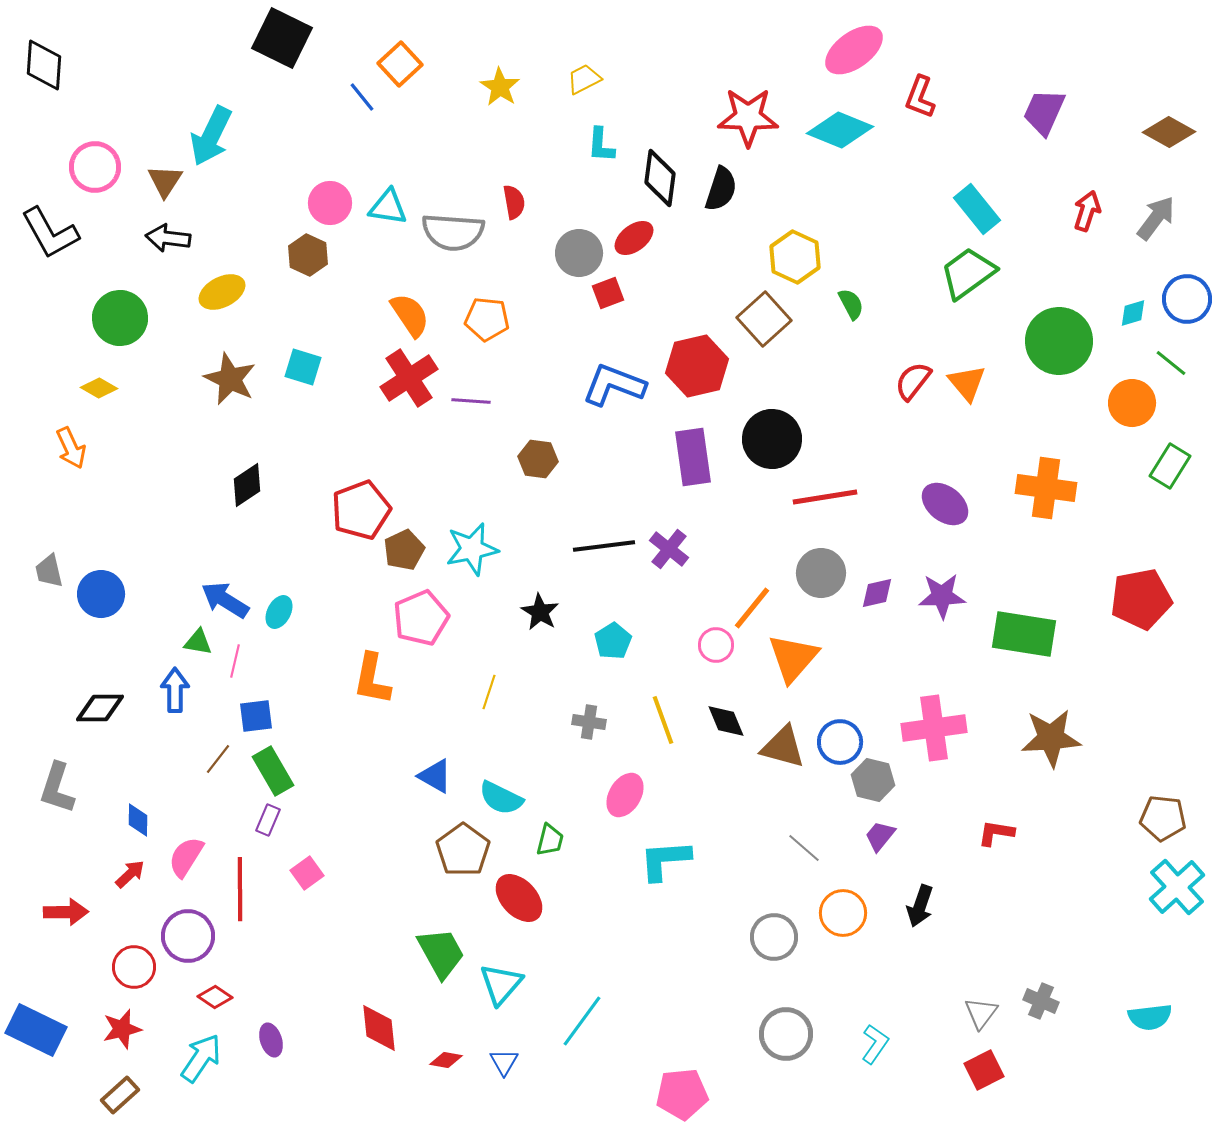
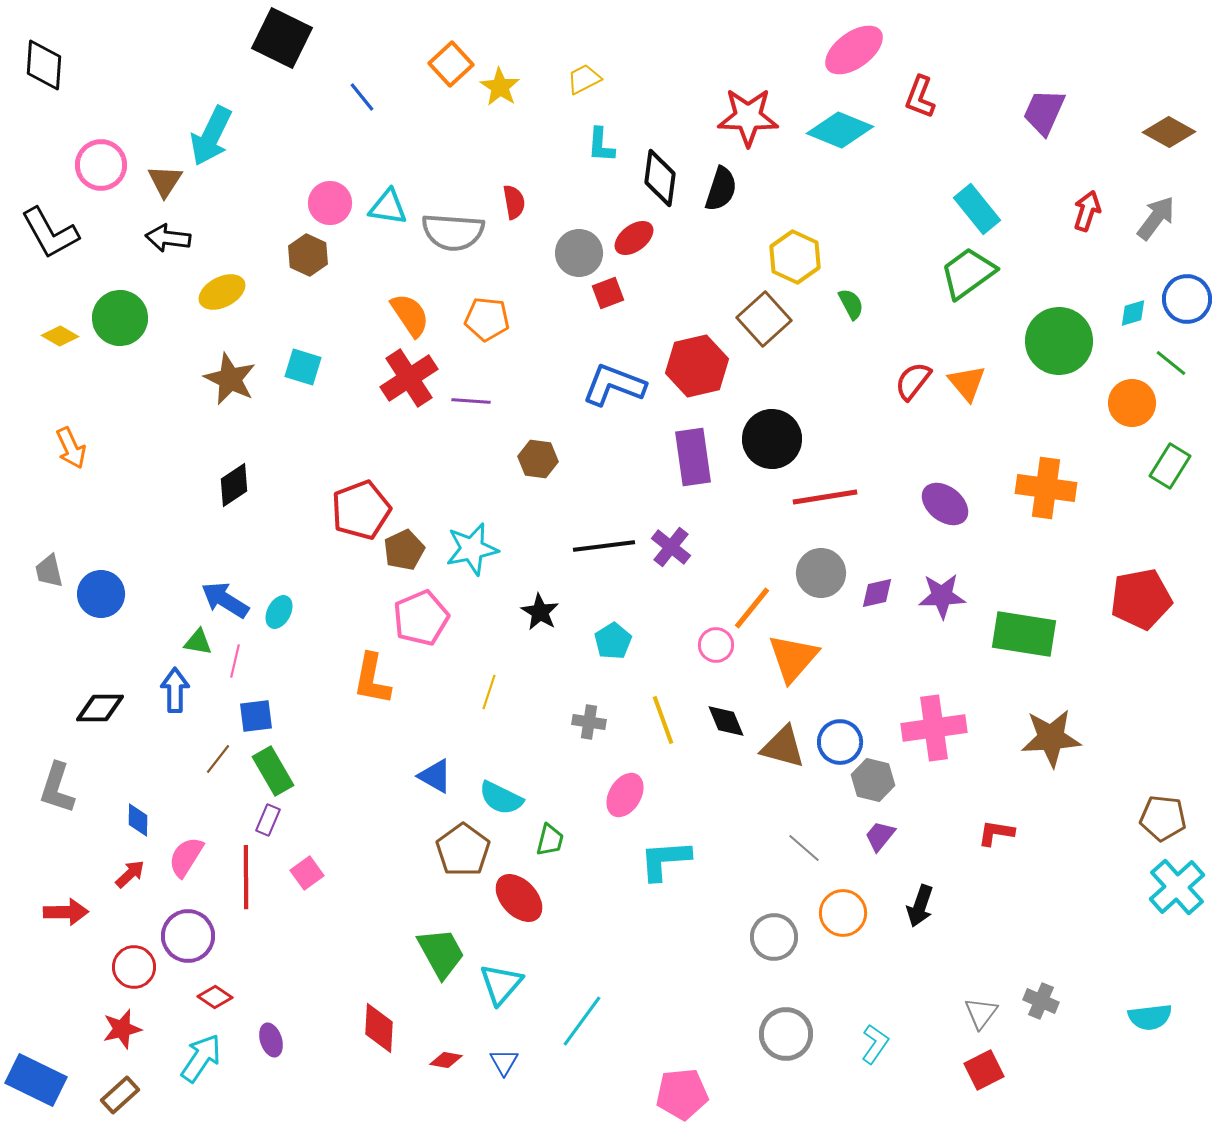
orange square at (400, 64): moved 51 px right
pink circle at (95, 167): moved 6 px right, 2 px up
yellow diamond at (99, 388): moved 39 px left, 52 px up
black diamond at (247, 485): moved 13 px left
purple cross at (669, 549): moved 2 px right, 2 px up
red line at (240, 889): moved 6 px right, 12 px up
red diamond at (379, 1028): rotated 9 degrees clockwise
blue rectangle at (36, 1030): moved 50 px down
